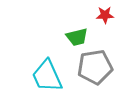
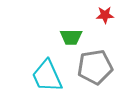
green trapezoid: moved 6 px left; rotated 15 degrees clockwise
